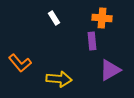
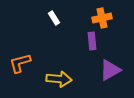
orange cross: rotated 18 degrees counterclockwise
orange L-shape: rotated 115 degrees clockwise
